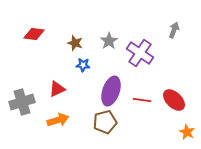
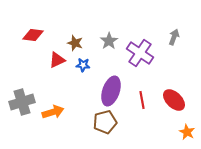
gray arrow: moved 7 px down
red diamond: moved 1 px left, 1 px down
red triangle: moved 29 px up
red line: rotated 72 degrees clockwise
orange arrow: moved 5 px left, 8 px up
